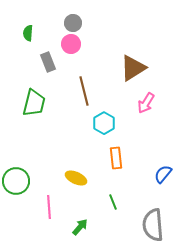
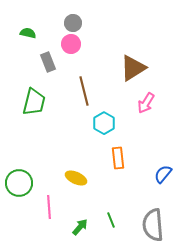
green semicircle: rotated 98 degrees clockwise
green trapezoid: moved 1 px up
orange rectangle: moved 2 px right
green circle: moved 3 px right, 2 px down
green line: moved 2 px left, 18 px down
